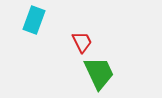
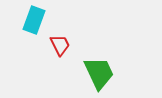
red trapezoid: moved 22 px left, 3 px down
